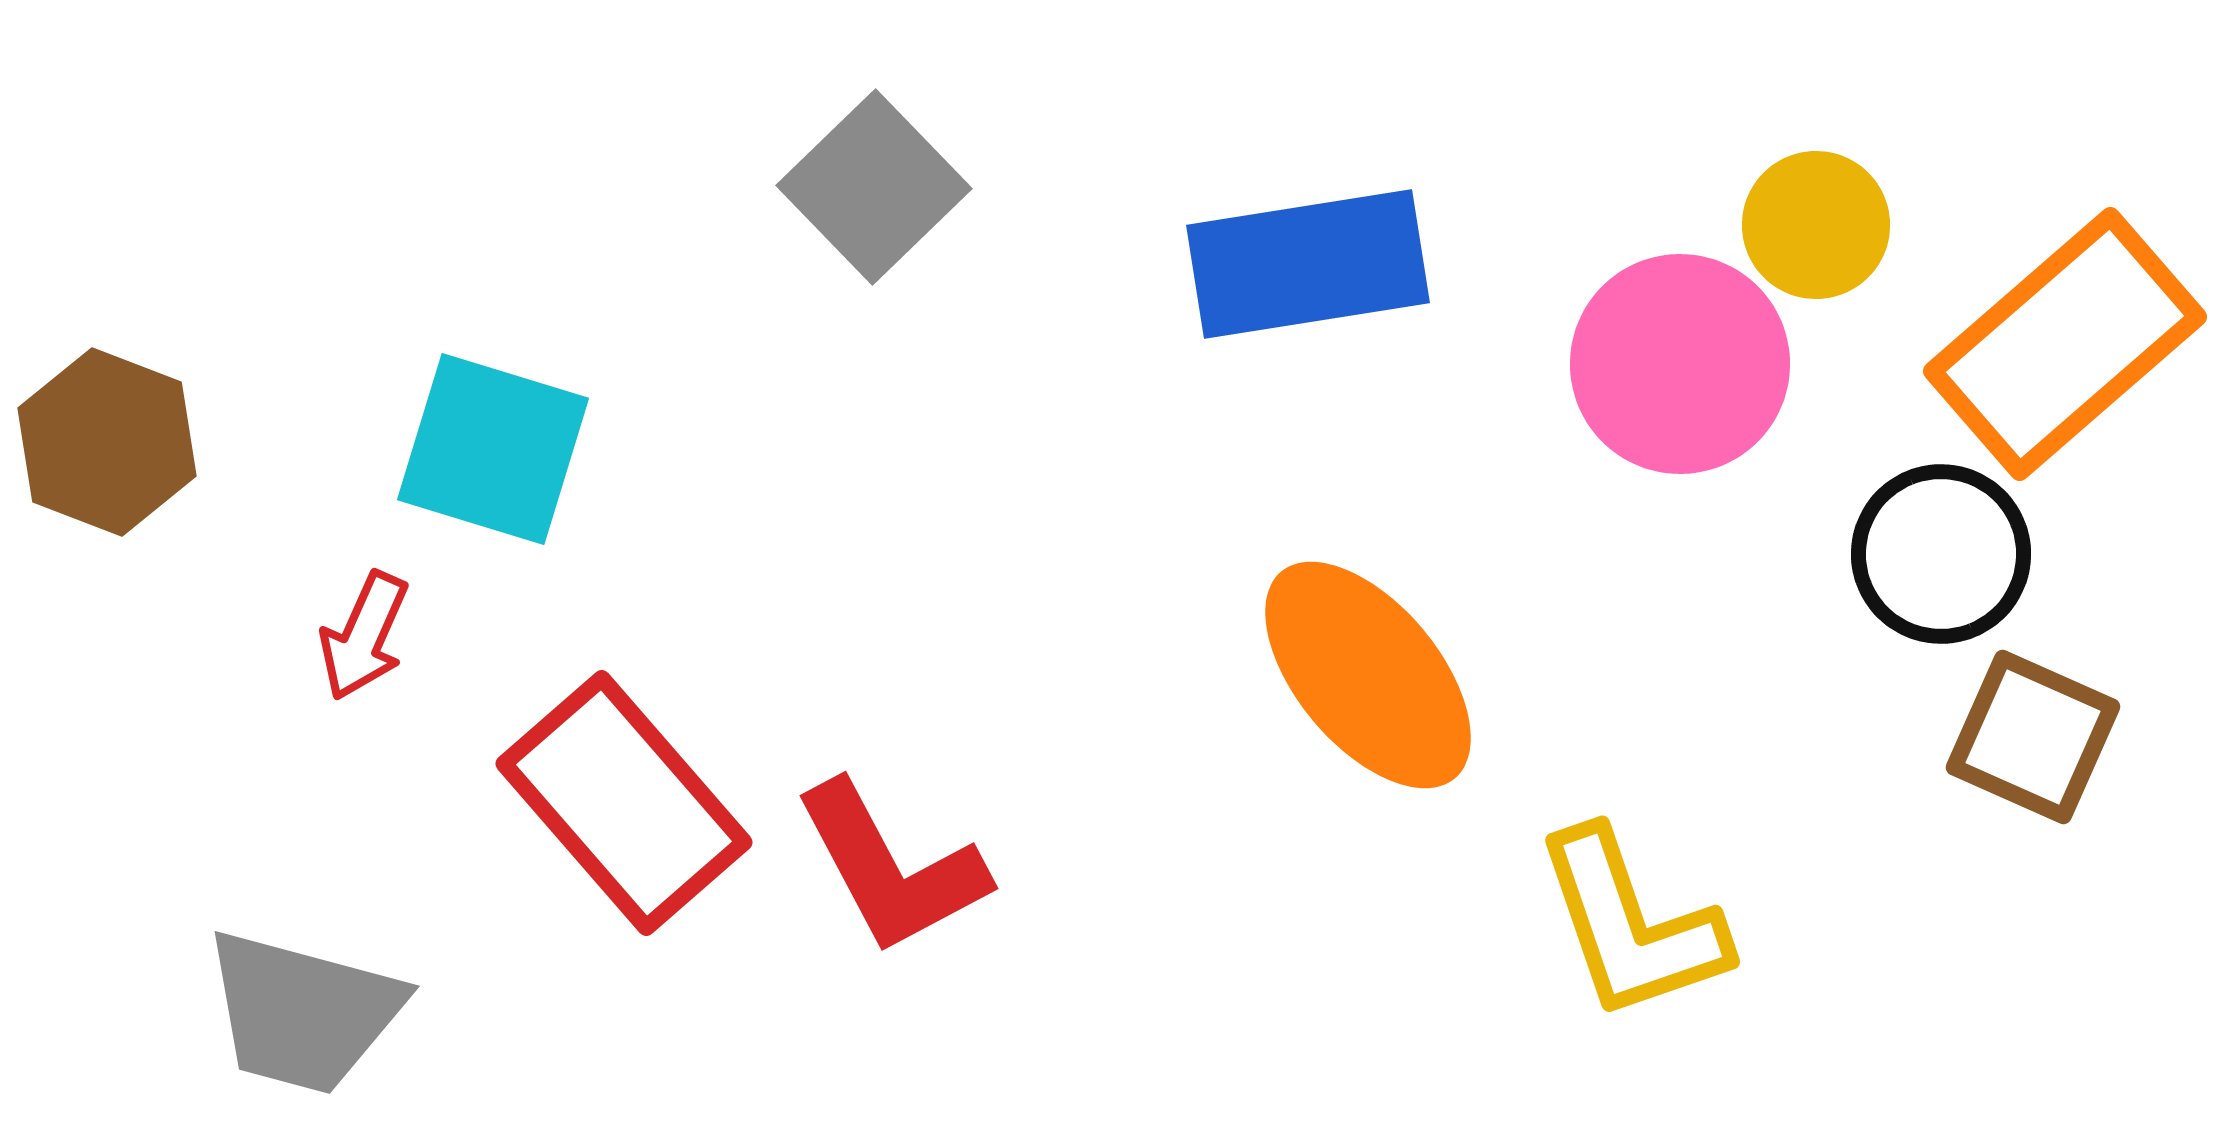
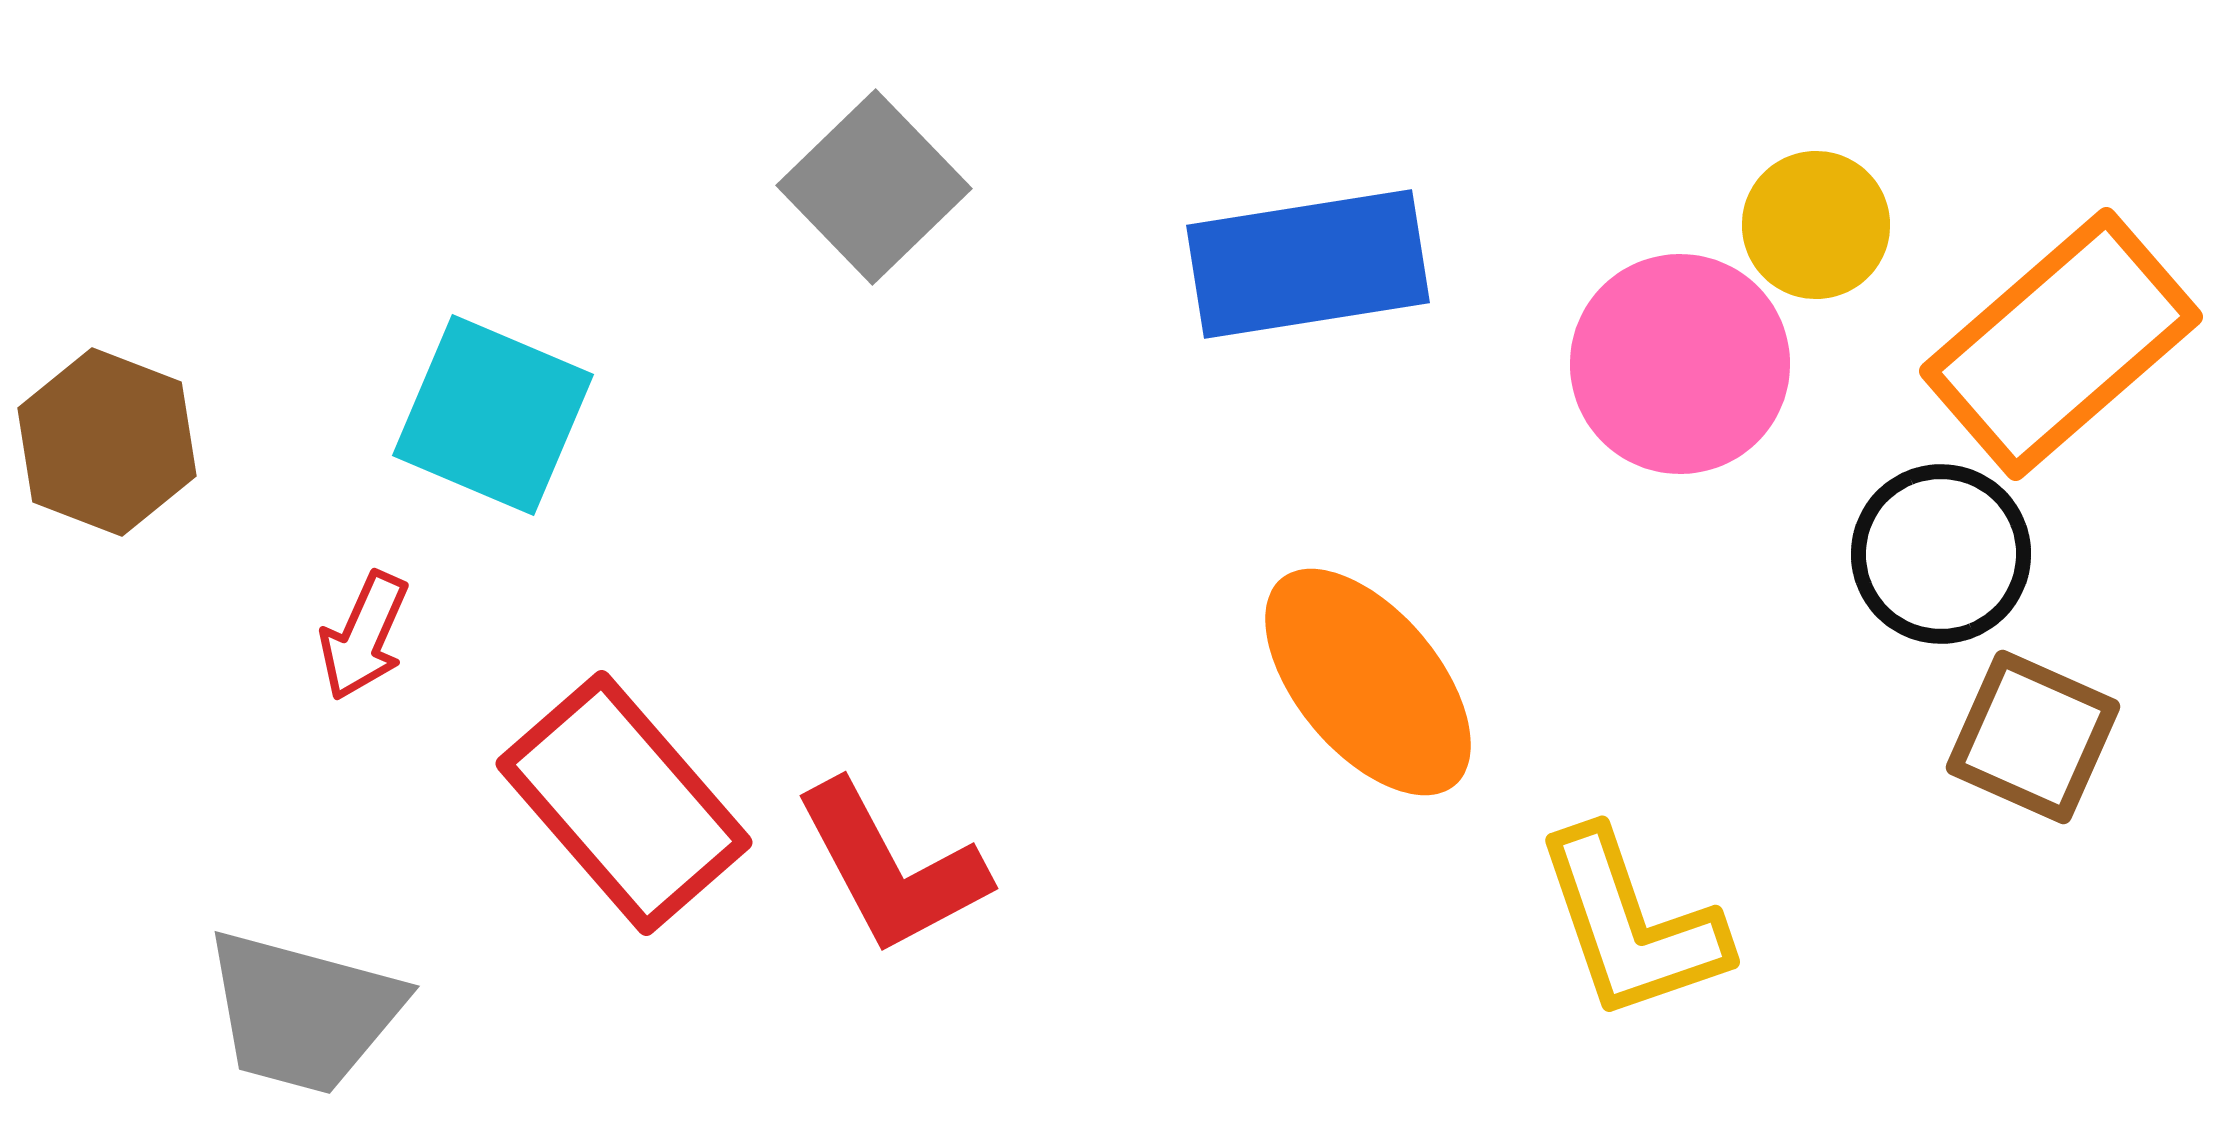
orange rectangle: moved 4 px left
cyan square: moved 34 px up; rotated 6 degrees clockwise
orange ellipse: moved 7 px down
